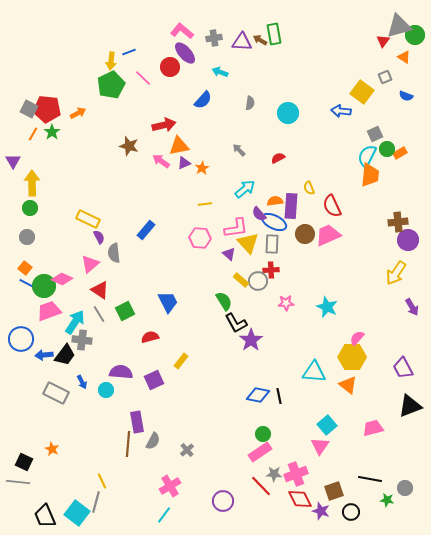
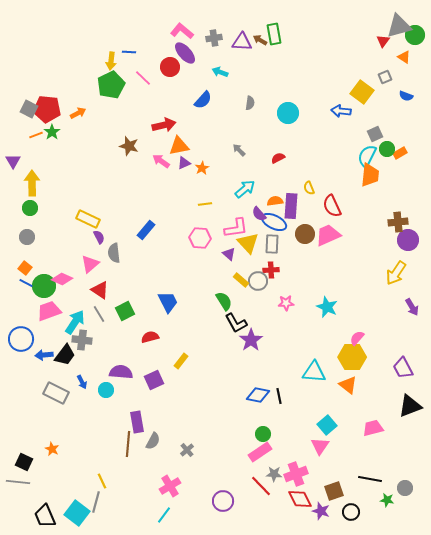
blue line at (129, 52): rotated 24 degrees clockwise
orange line at (33, 134): moved 3 px right, 1 px down; rotated 40 degrees clockwise
